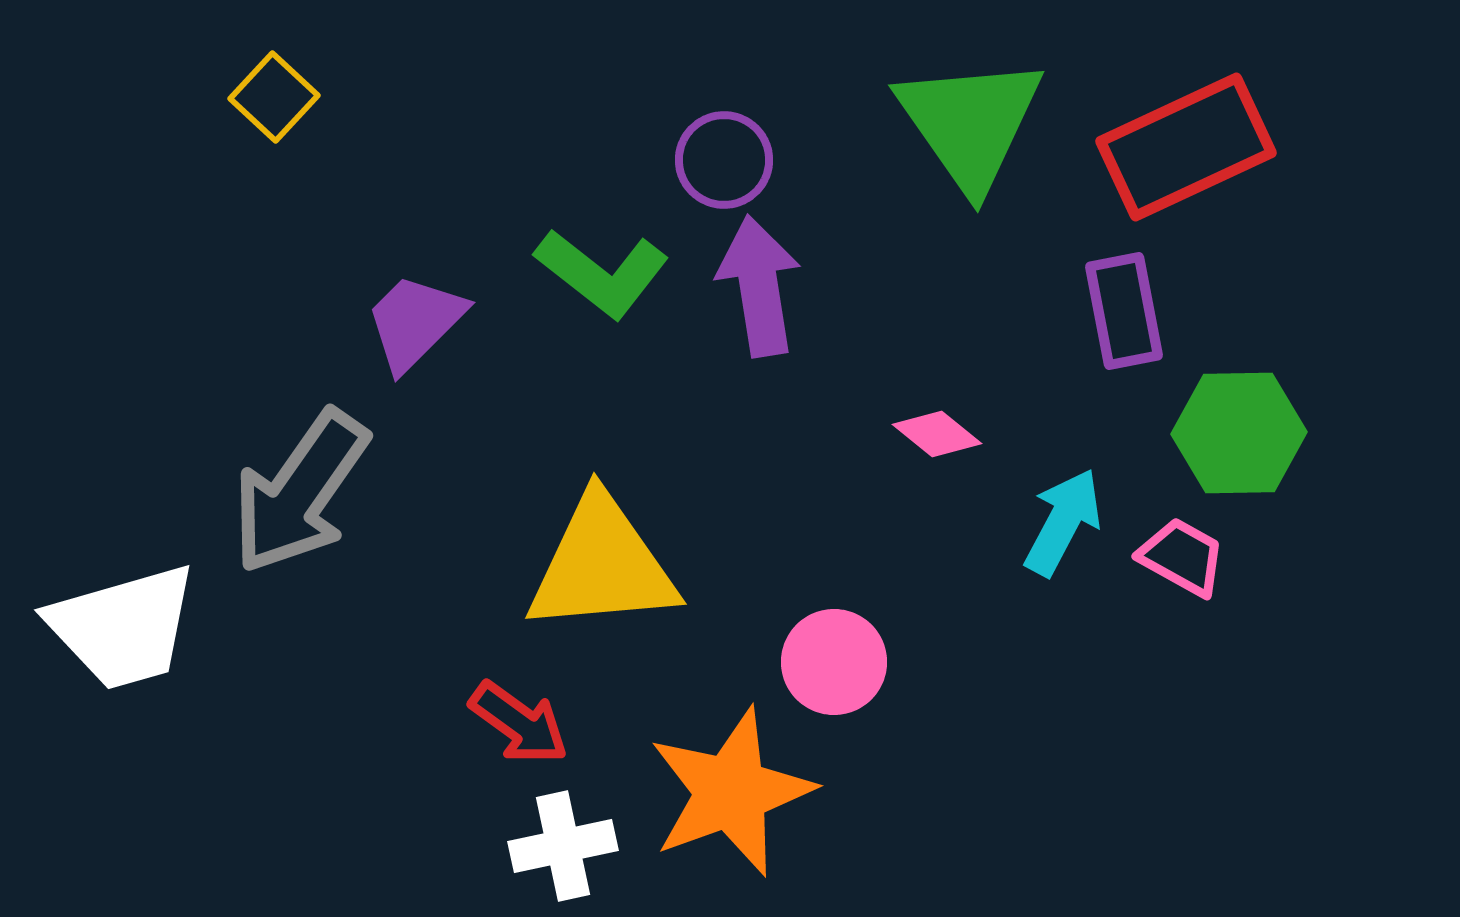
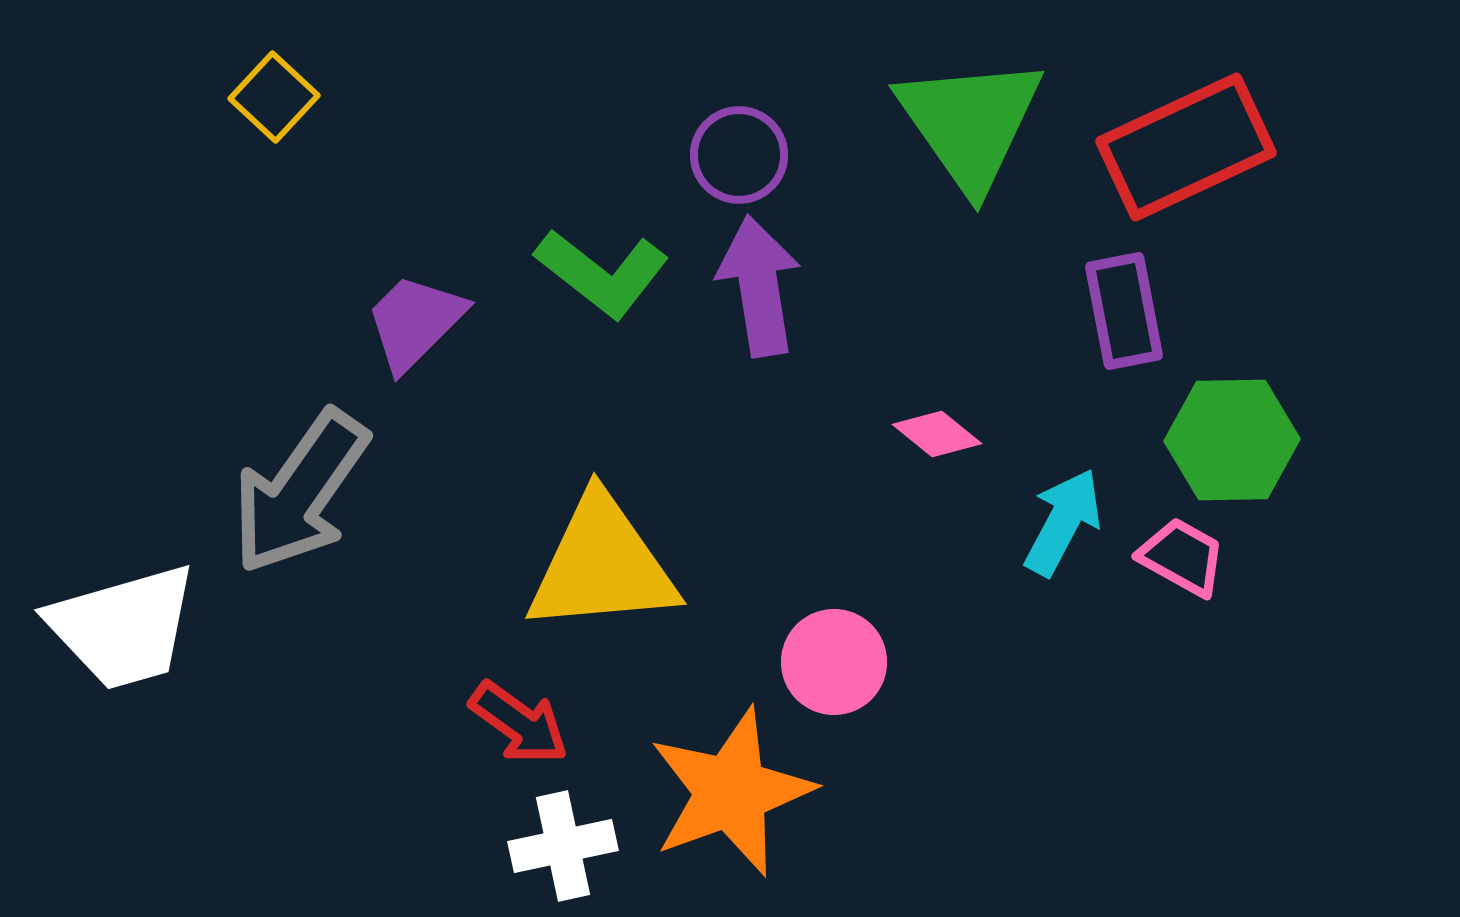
purple circle: moved 15 px right, 5 px up
green hexagon: moved 7 px left, 7 px down
